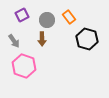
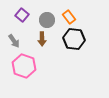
purple square: rotated 24 degrees counterclockwise
black hexagon: moved 13 px left; rotated 10 degrees counterclockwise
